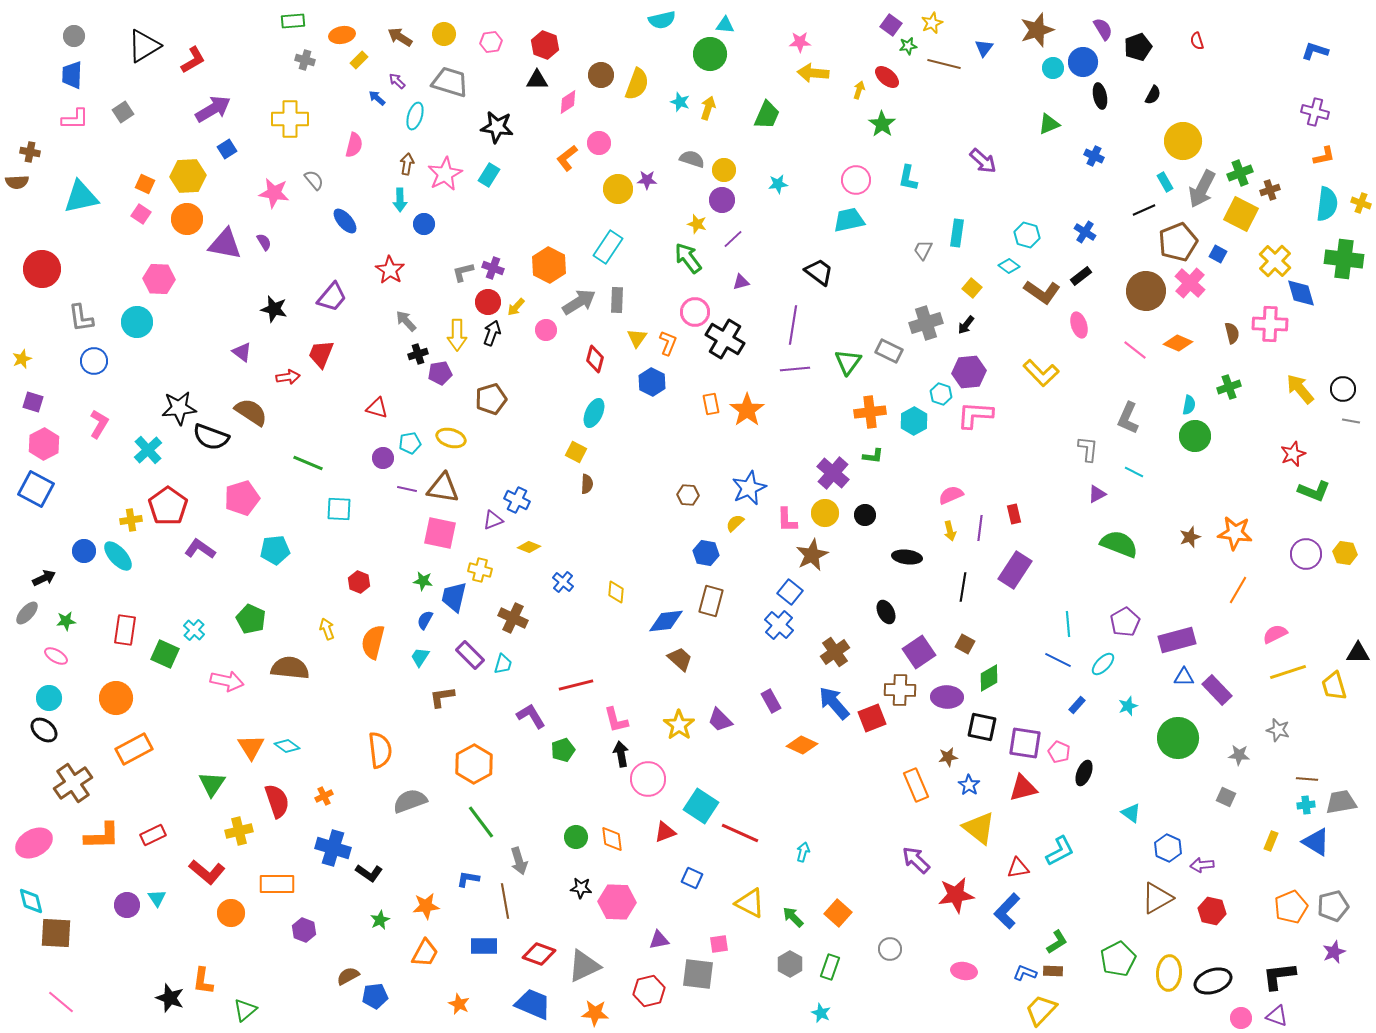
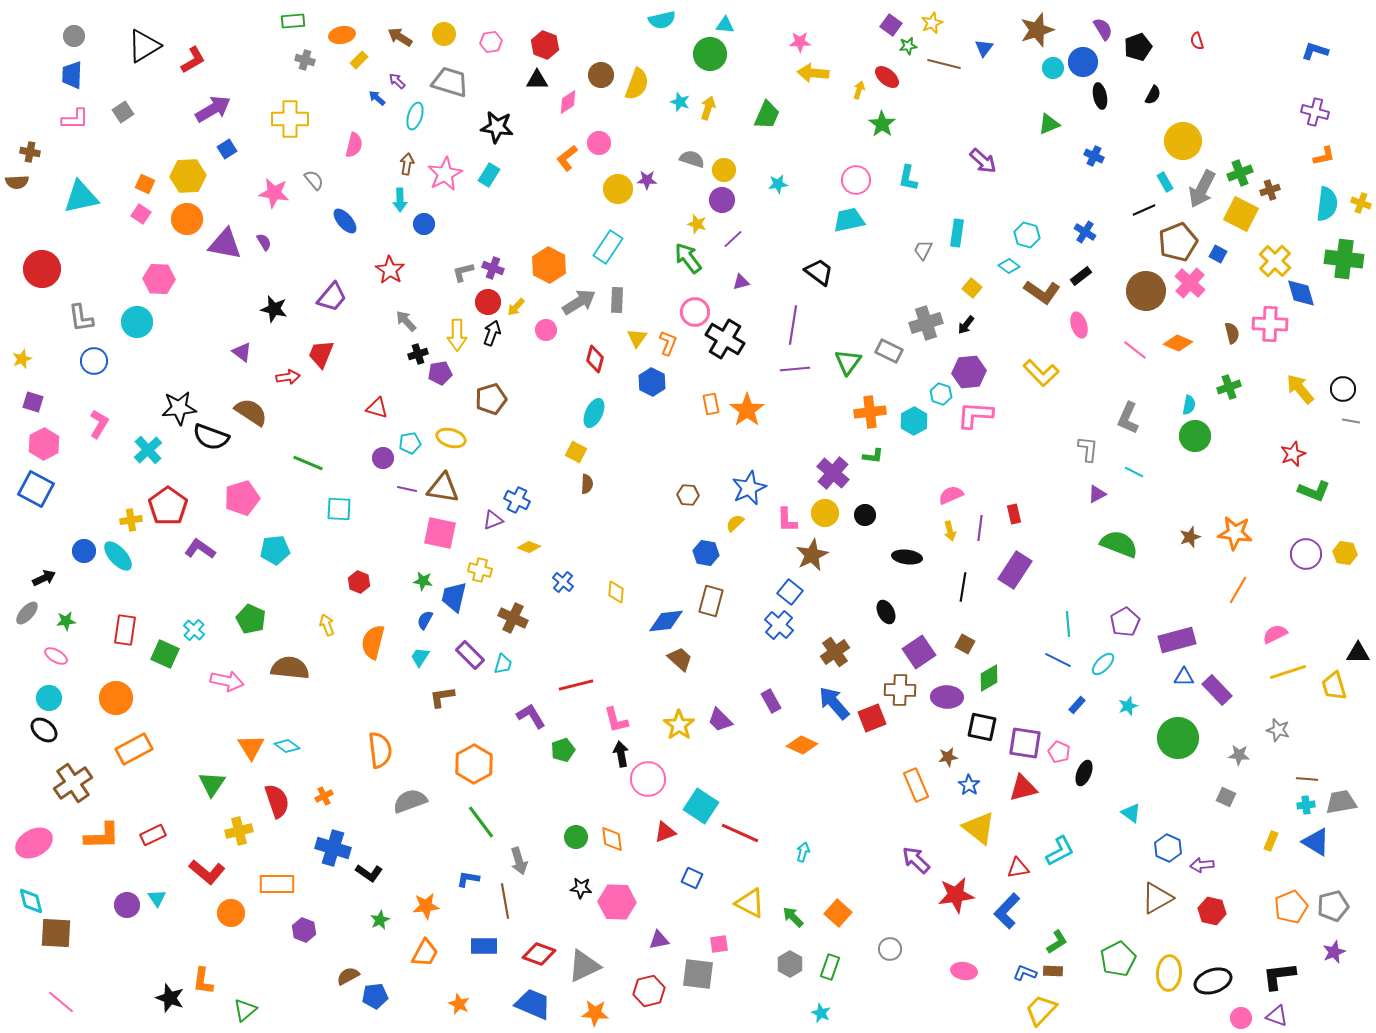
yellow arrow at (327, 629): moved 4 px up
